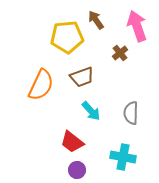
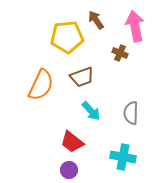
pink arrow: moved 2 px left; rotated 8 degrees clockwise
brown cross: rotated 28 degrees counterclockwise
purple circle: moved 8 px left
